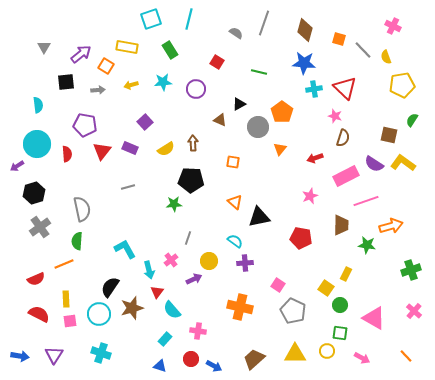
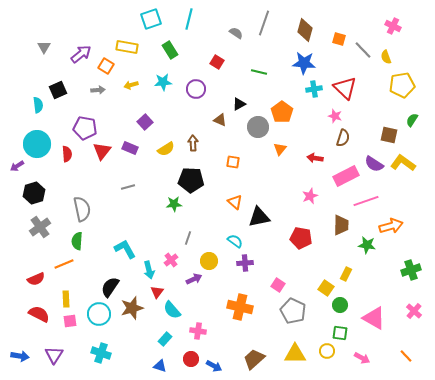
black square at (66, 82): moved 8 px left, 8 px down; rotated 18 degrees counterclockwise
purple pentagon at (85, 125): moved 3 px down
red arrow at (315, 158): rotated 28 degrees clockwise
